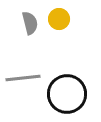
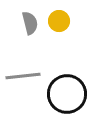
yellow circle: moved 2 px down
gray line: moved 2 px up
